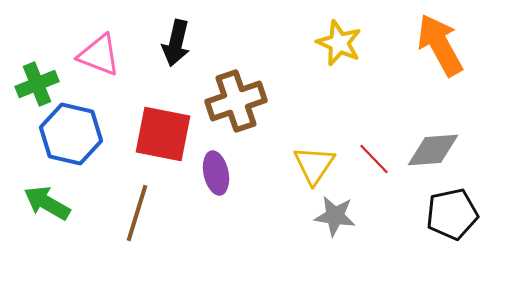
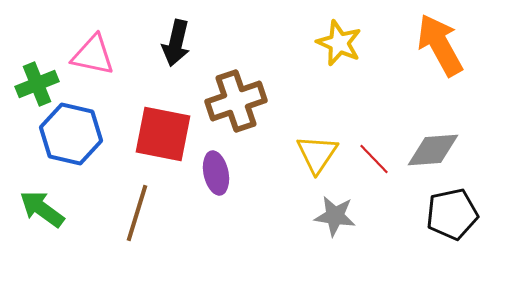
pink triangle: moved 6 px left; rotated 9 degrees counterclockwise
yellow triangle: moved 3 px right, 11 px up
green arrow: moved 5 px left, 6 px down; rotated 6 degrees clockwise
